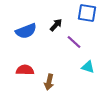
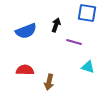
black arrow: rotated 24 degrees counterclockwise
purple line: rotated 28 degrees counterclockwise
